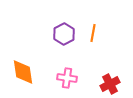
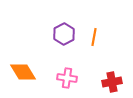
orange line: moved 1 px right, 4 px down
orange diamond: rotated 24 degrees counterclockwise
red cross: moved 2 px right, 2 px up; rotated 18 degrees clockwise
